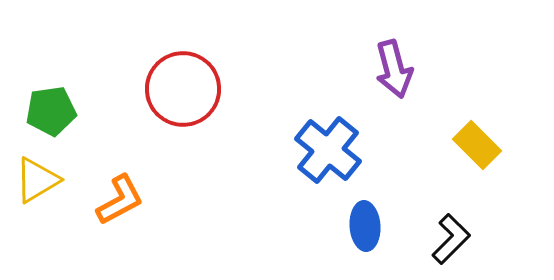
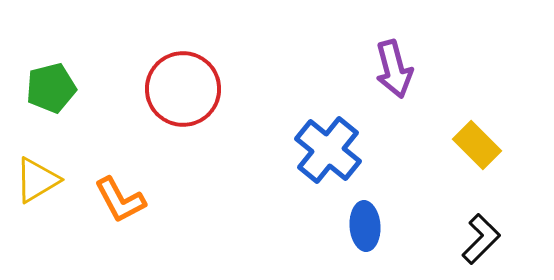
green pentagon: moved 23 px up; rotated 6 degrees counterclockwise
orange L-shape: rotated 90 degrees clockwise
black L-shape: moved 30 px right
